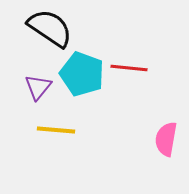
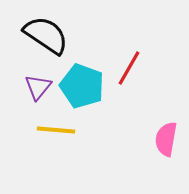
black semicircle: moved 4 px left, 7 px down
red line: rotated 66 degrees counterclockwise
cyan pentagon: moved 12 px down
